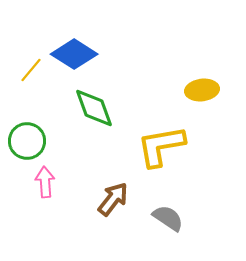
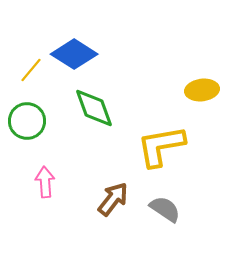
green circle: moved 20 px up
gray semicircle: moved 3 px left, 9 px up
